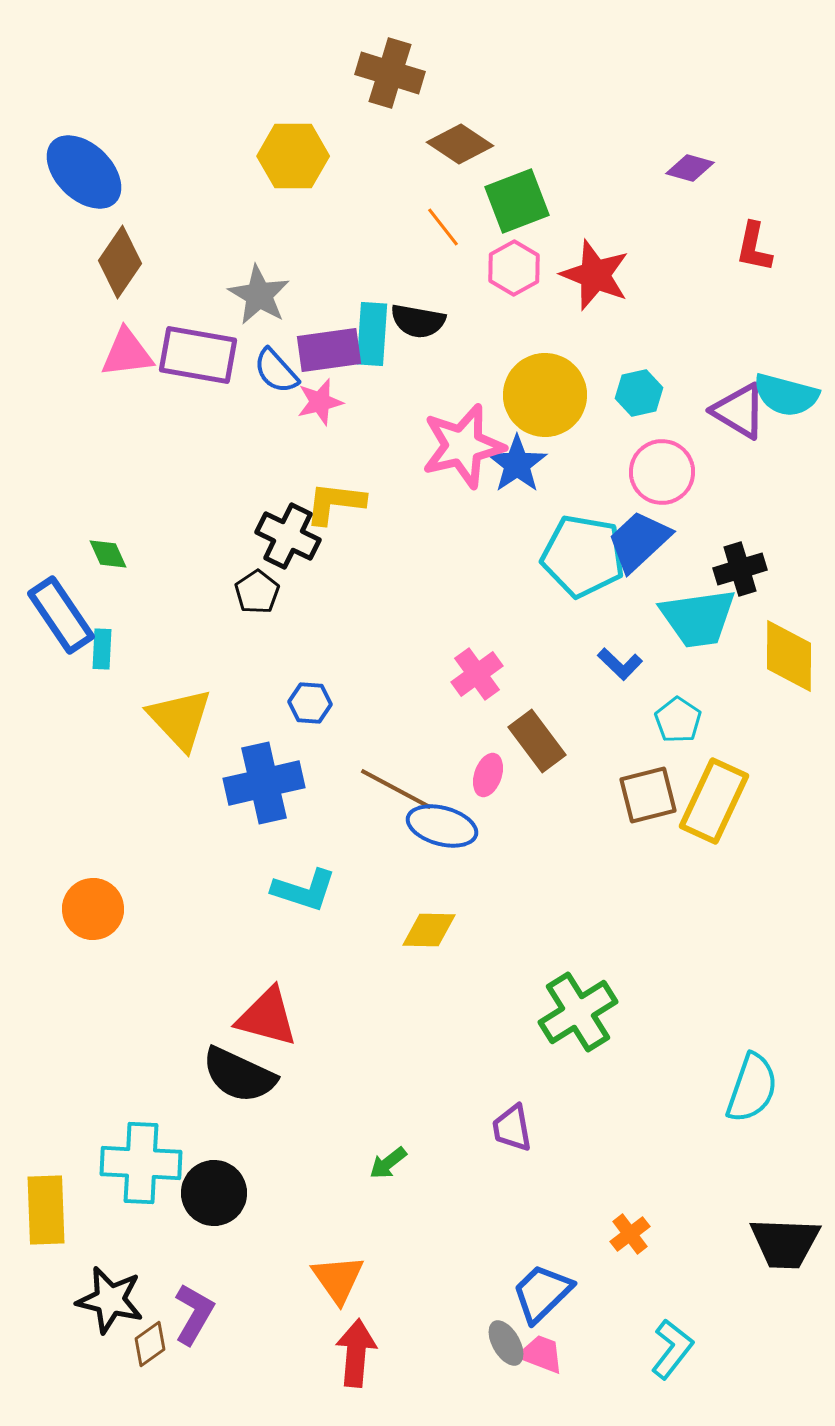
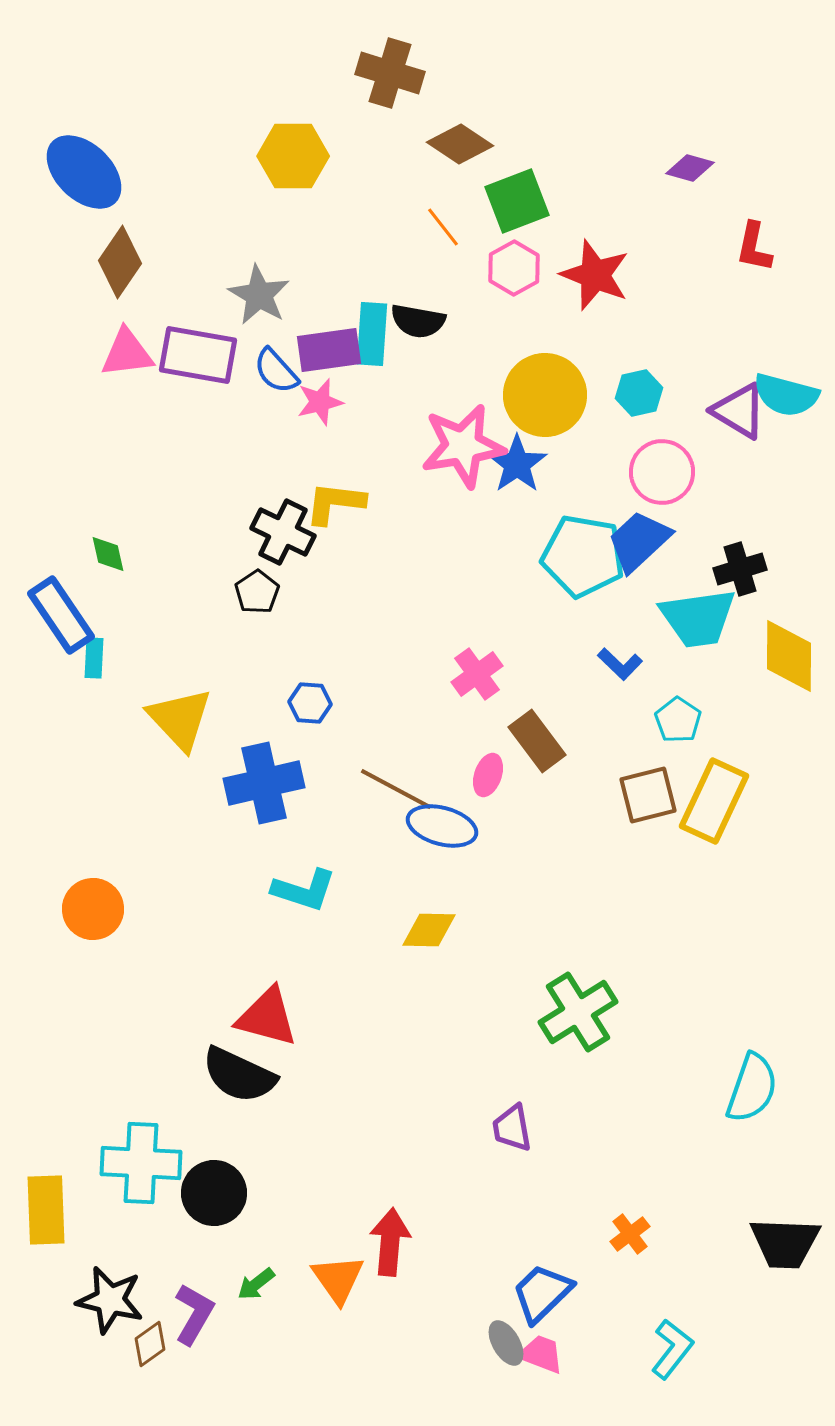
pink star at (463, 446): rotated 4 degrees clockwise
black cross at (288, 536): moved 5 px left, 4 px up
green diamond at (108, 554): rotated 12 degrees clockwise
cyan rectangle at (102, 649): moved 8 px left, 9 px down
green arrow at (388, 1163): moved 132 px left, 121 px down
red arrow at (356, 1353): moved 34 px right, 111 px up
